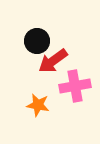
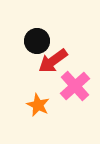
pink cross: rotated 32 degrees counterclockwise
orange star: rotated 15 degrees clockwise
